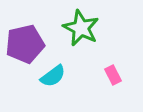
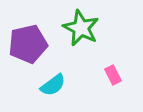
purple pentagon: moved 3 px right
cyan semicircle: moved 9 px down
